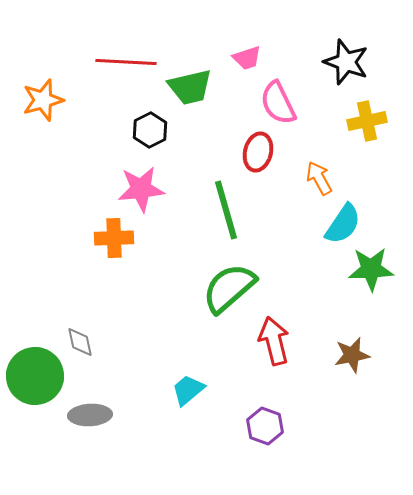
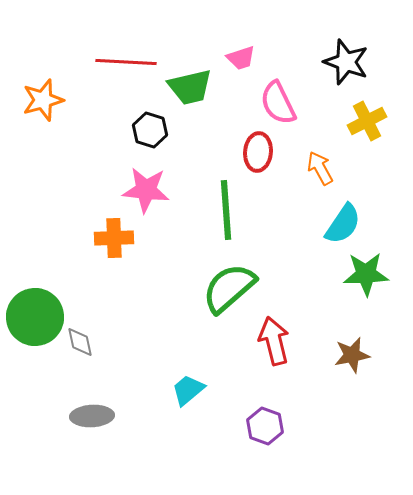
pink trapezoid: moved 6 px left
yellow cross: rotated 15 degrees counterclockwise
black hexagon: rotated 16 degrees counterclockwise
red ellipse: rotated 9 degrees counterclockwise
orange arrow: moved 1 px right, 10 px up
pink star: moved 5 px right, 1 px down; rotated 12 degrees clockwise
green line: rotated 12 degrees clockwise
green star: moved 5 px left, 5 px down
green circle: moved 59 px up
gray ellipse: moved 2 px right, 1 px down
